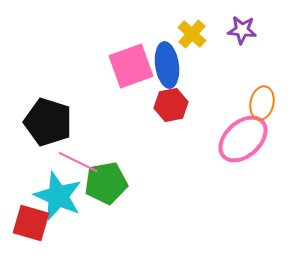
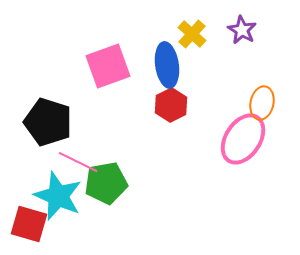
purple star: rotated 24 degrees clockwise
pink square: moved 23 px left
red hexagon: rotated 16 degrees counterclockwise
pink ellipse: rotated 15 degrees counterclockwise
red square: moved 2 px left, 1 px down
